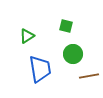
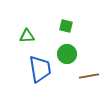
green triangle: rotated 28 degrees clockwise
green circle: moved 6 px left
